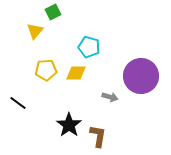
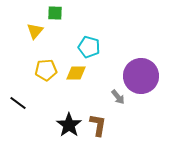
green square: moved 2 px right, 1 px down; rotated 28 degrees clockwise
gray arrow: moved 8 px right; rotated 35 degrees clockwise
brown L-shape: moved 11 px up
